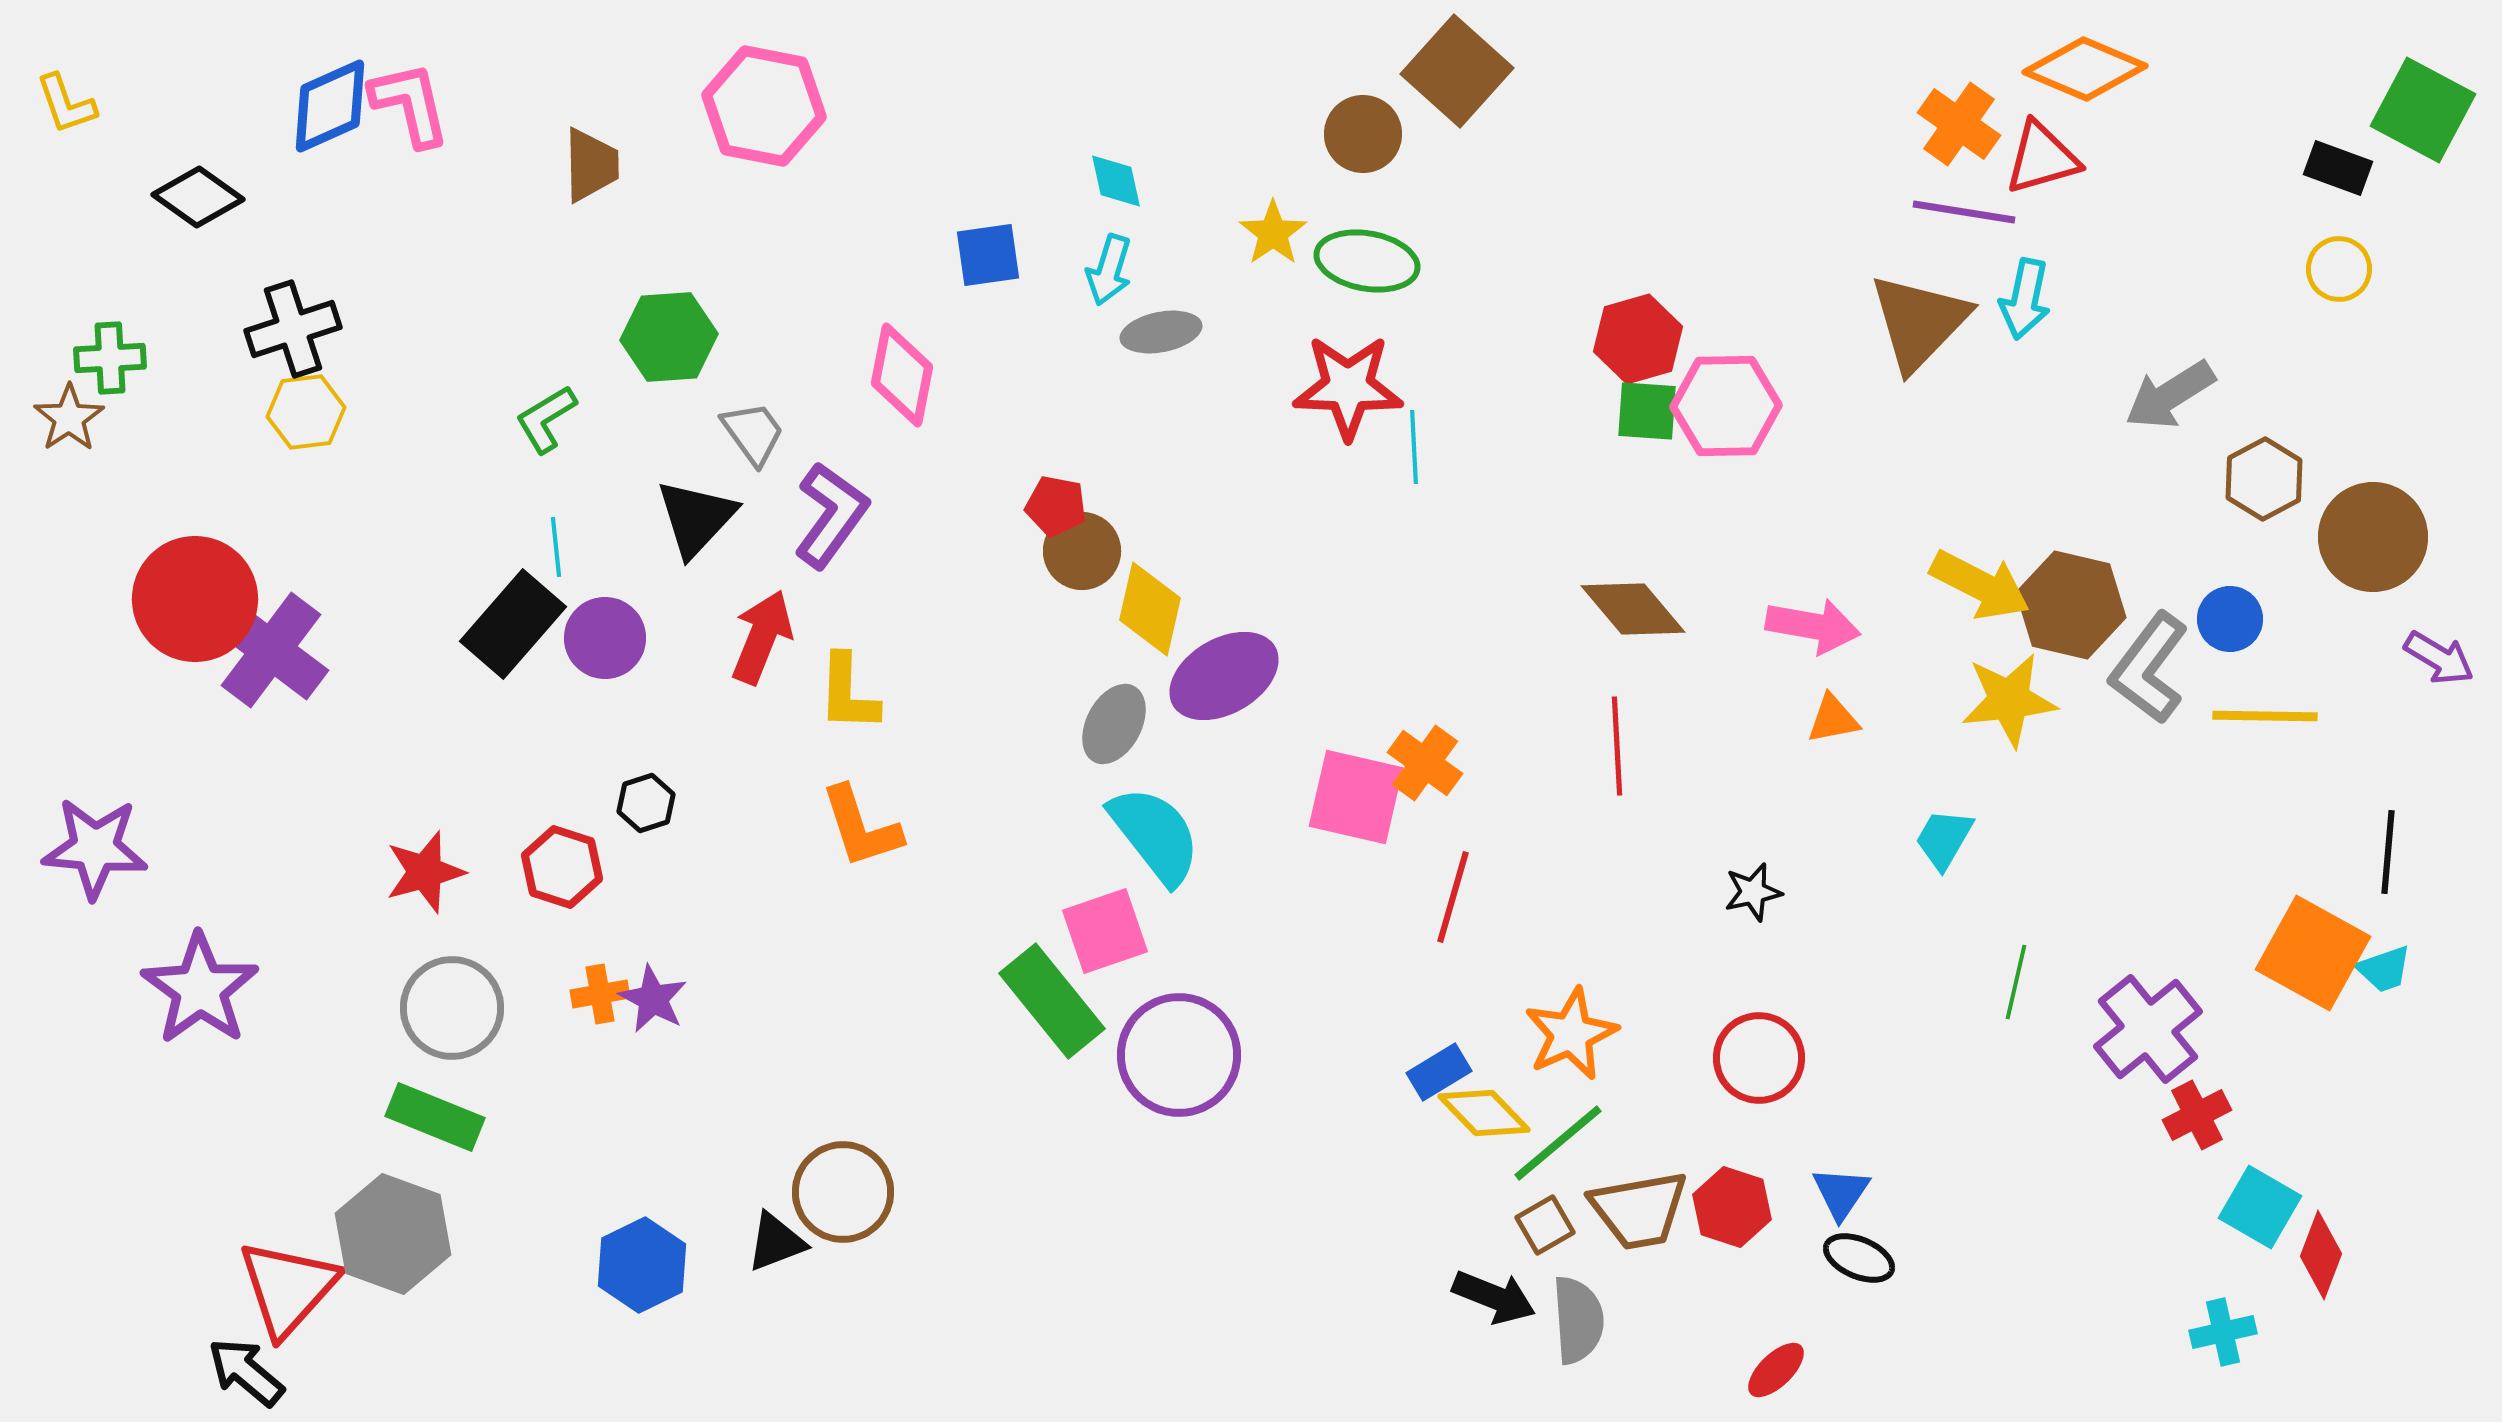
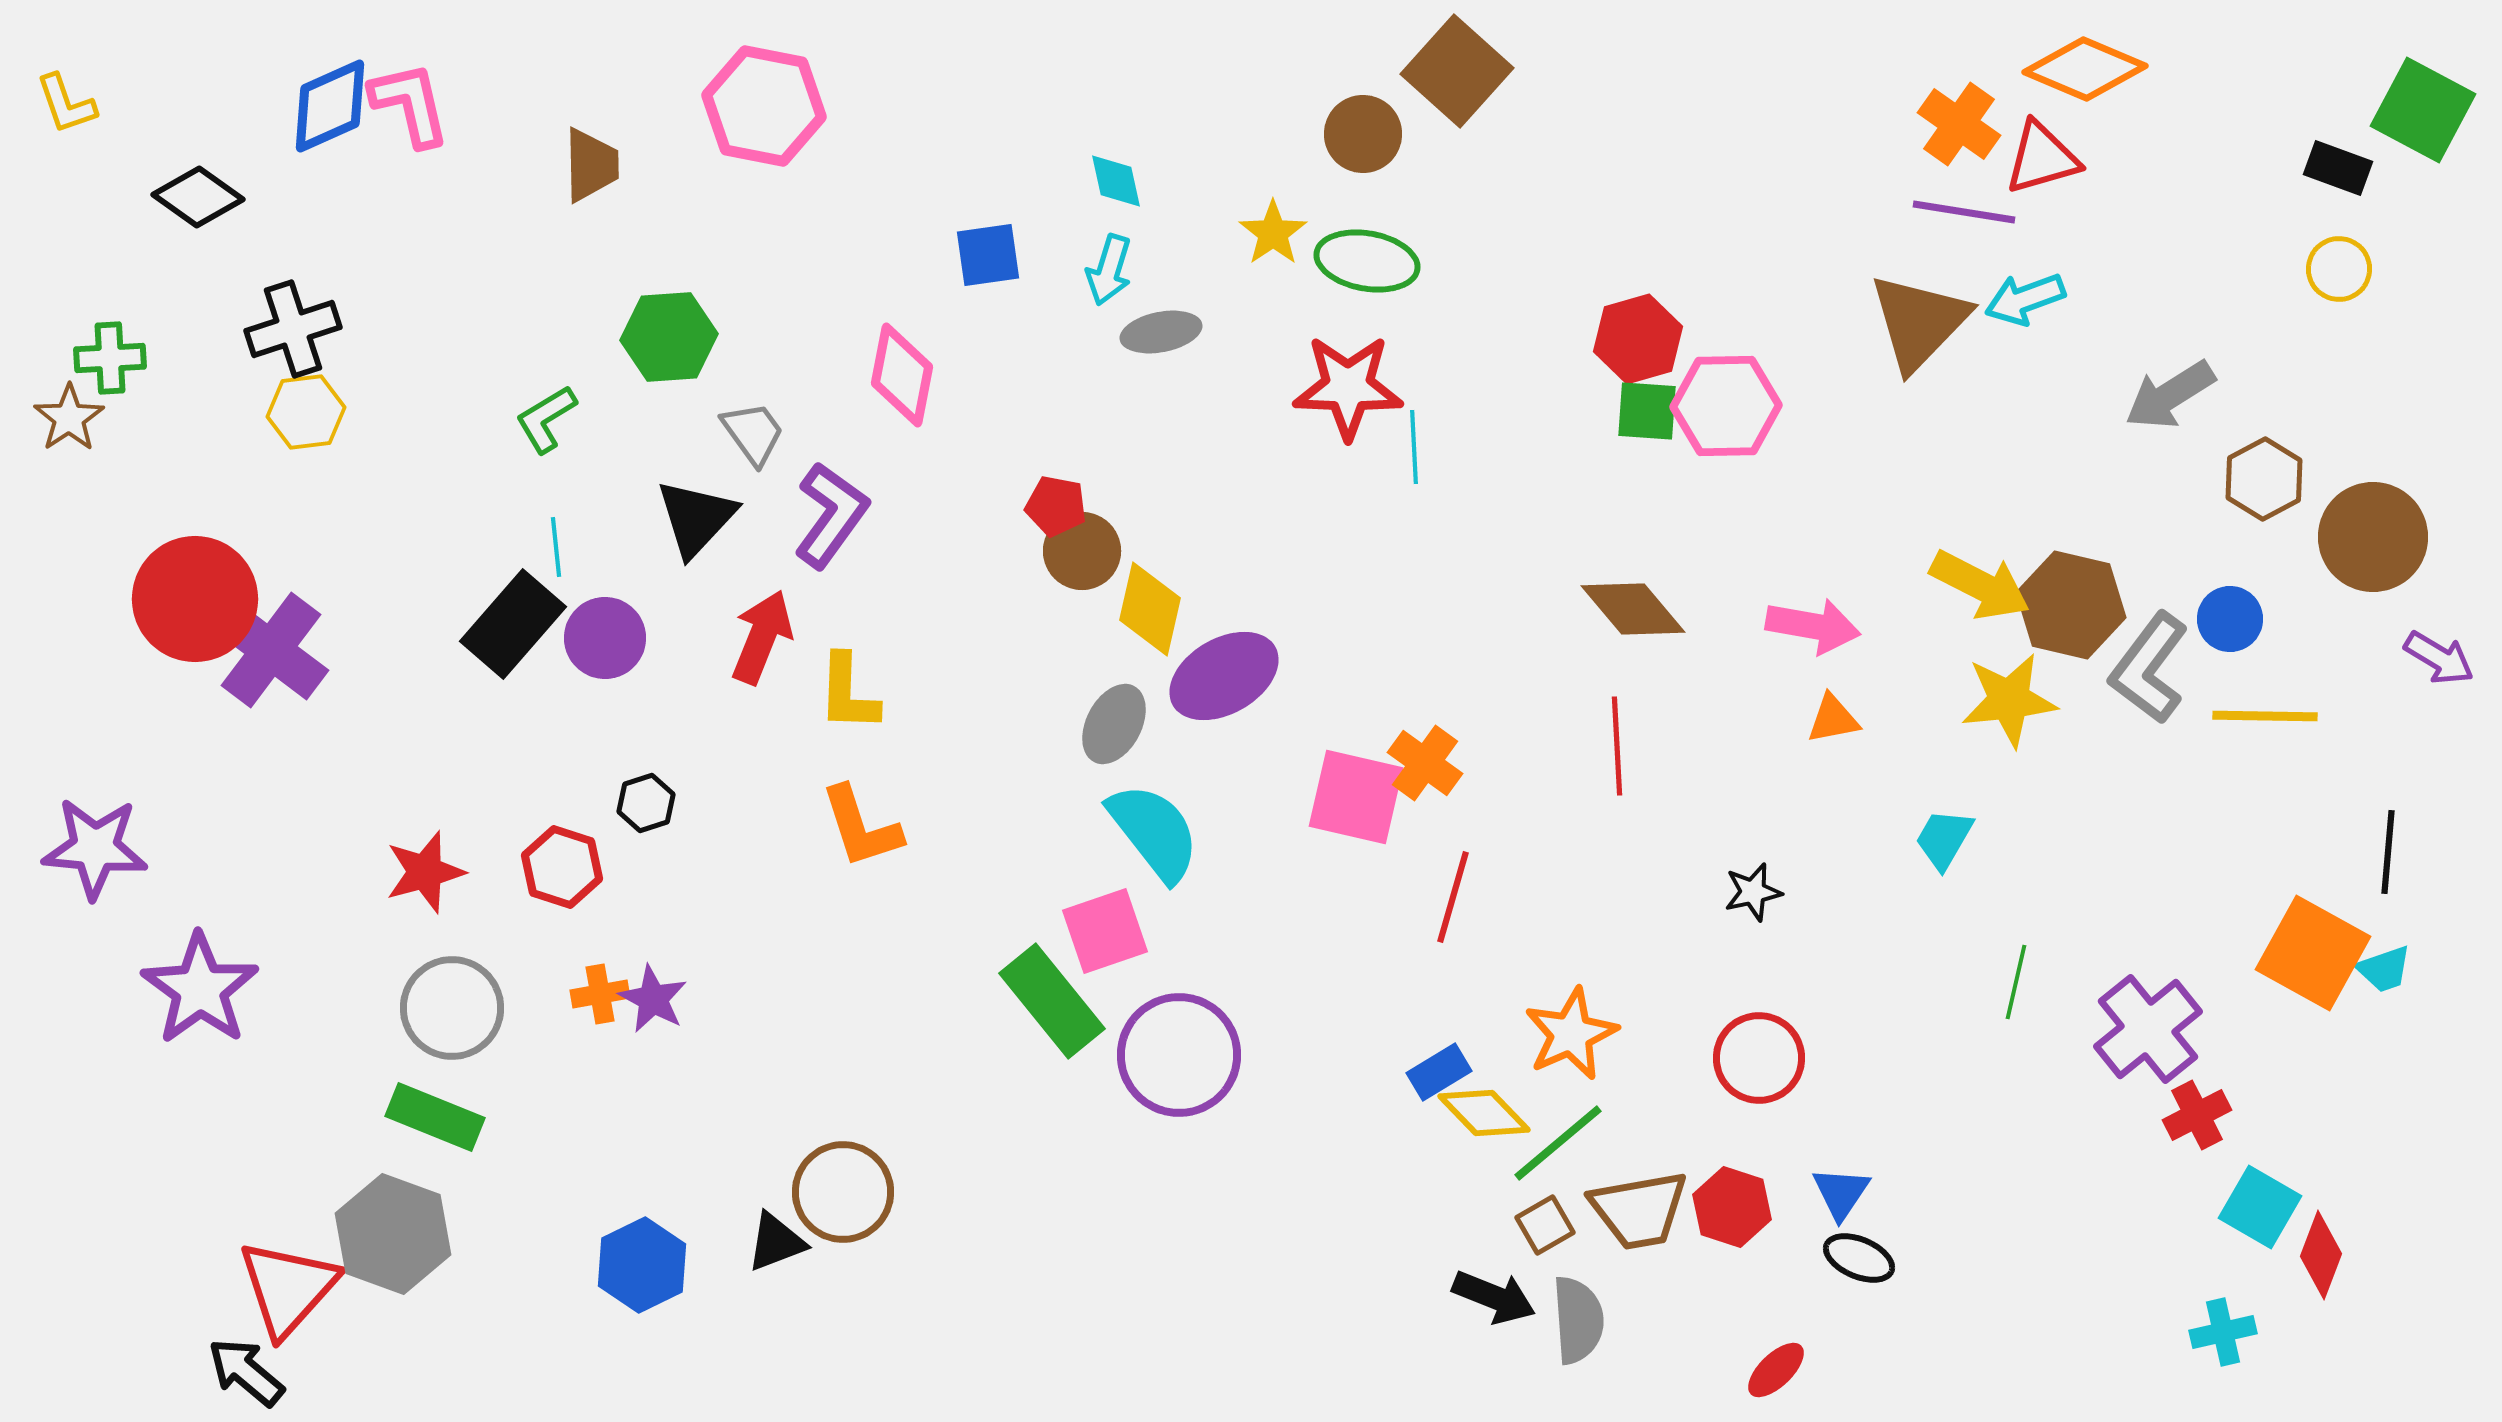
cyan arrow at (2025, 299): rotated 58 degrees clockwise
cyan semicircle at (1155, 835): moved 1 px left, 3 px up
